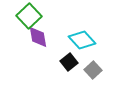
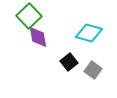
cyan diamond: moved 7 px right, 7 px up; rotated 32 degrees counterclockwise
gray square: rotated 12 degrees counterclockwise
